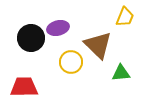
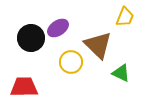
purple ellipse: rotated 20 degrees counterclockwise
green triangle: rotated 30 degrees clockwise
